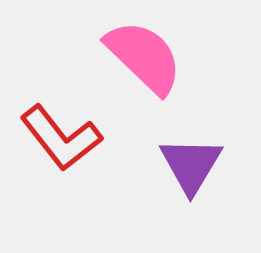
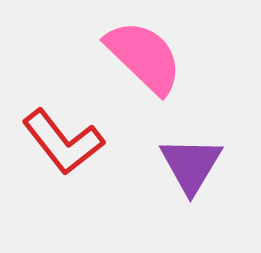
red L-shape: moved 2 px right, 4 px down
